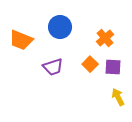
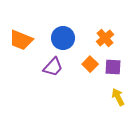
blue circle: moved 3 px right, 11 px down
purple trapezoid: rotated 30 degrees counterclockwise
